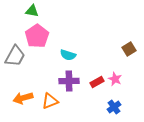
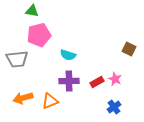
pink pentagon: moved 2 px right, 1 px up; rotated 20 degrees clockwise
brown square: rotated 32 degrees counterclockwise
gray trapezoid: moved 2 px right, 3 px down; rotated 55 degrees clockwise
